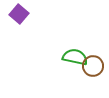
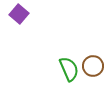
green semicircle: moved 6 px left, 12 px down; rotated 55 degrees clockwise
